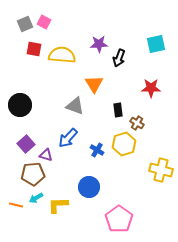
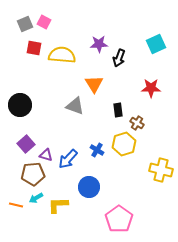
cyan square: rotated 12 degrees counterclockwise
red square: moved 1 px up
blue arrow: moved 21 px down
